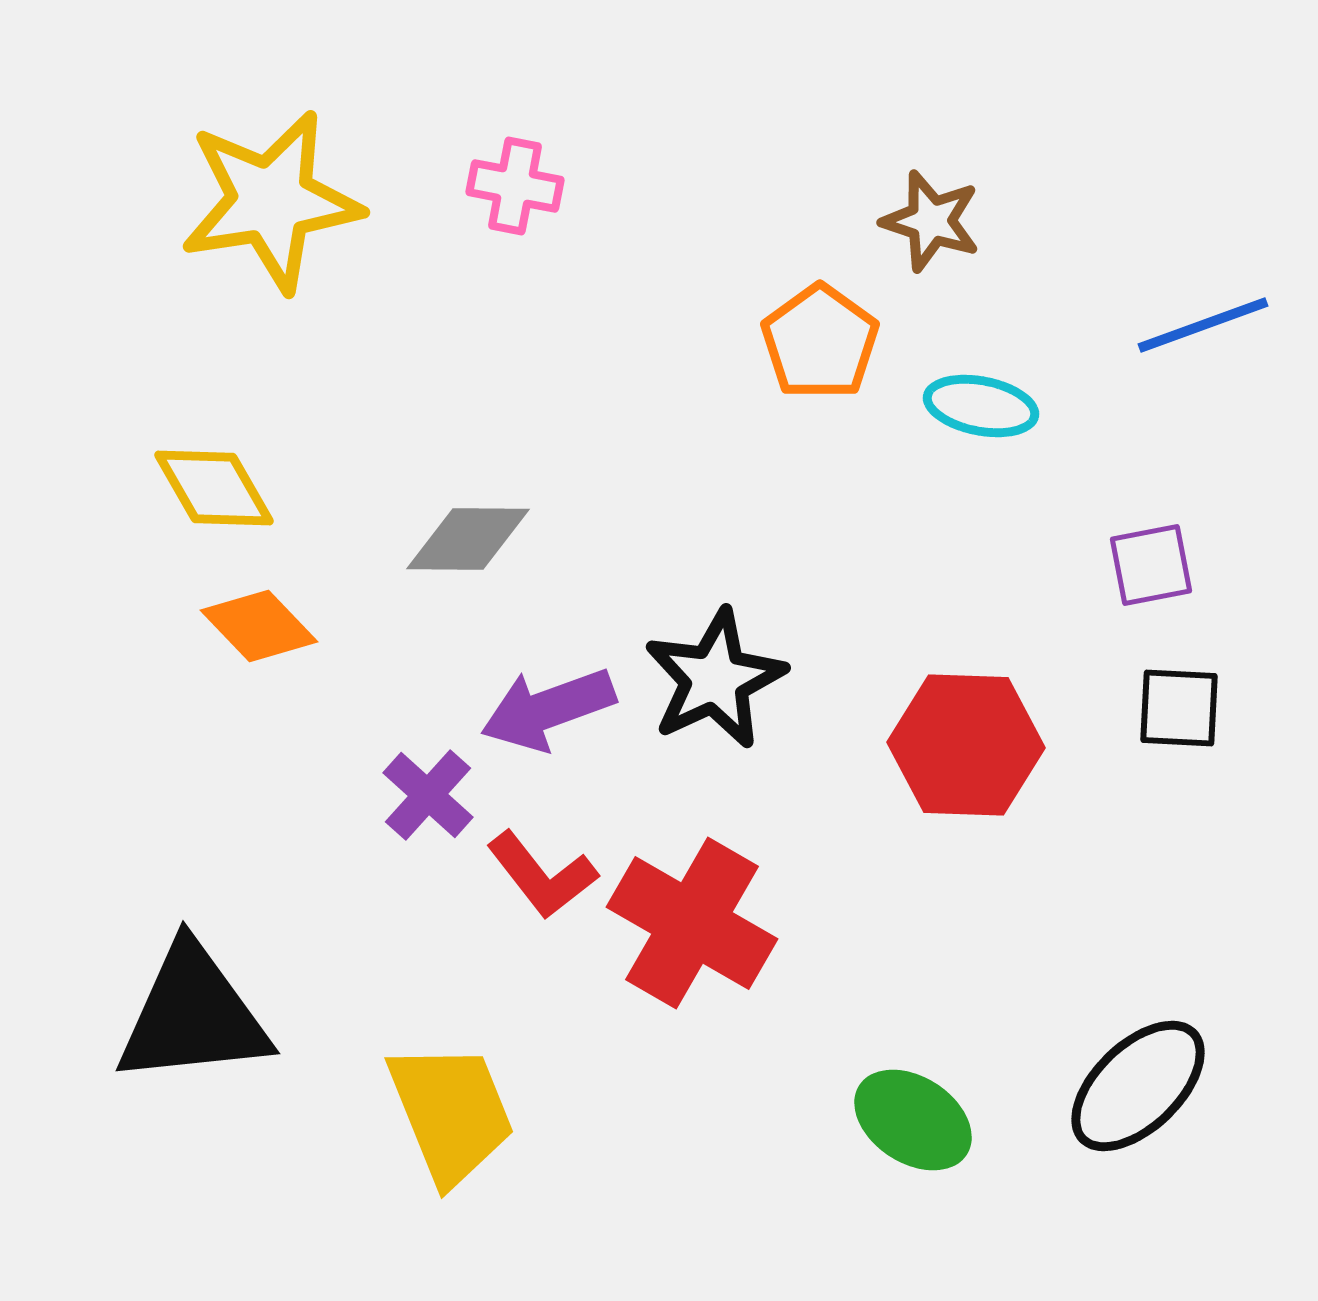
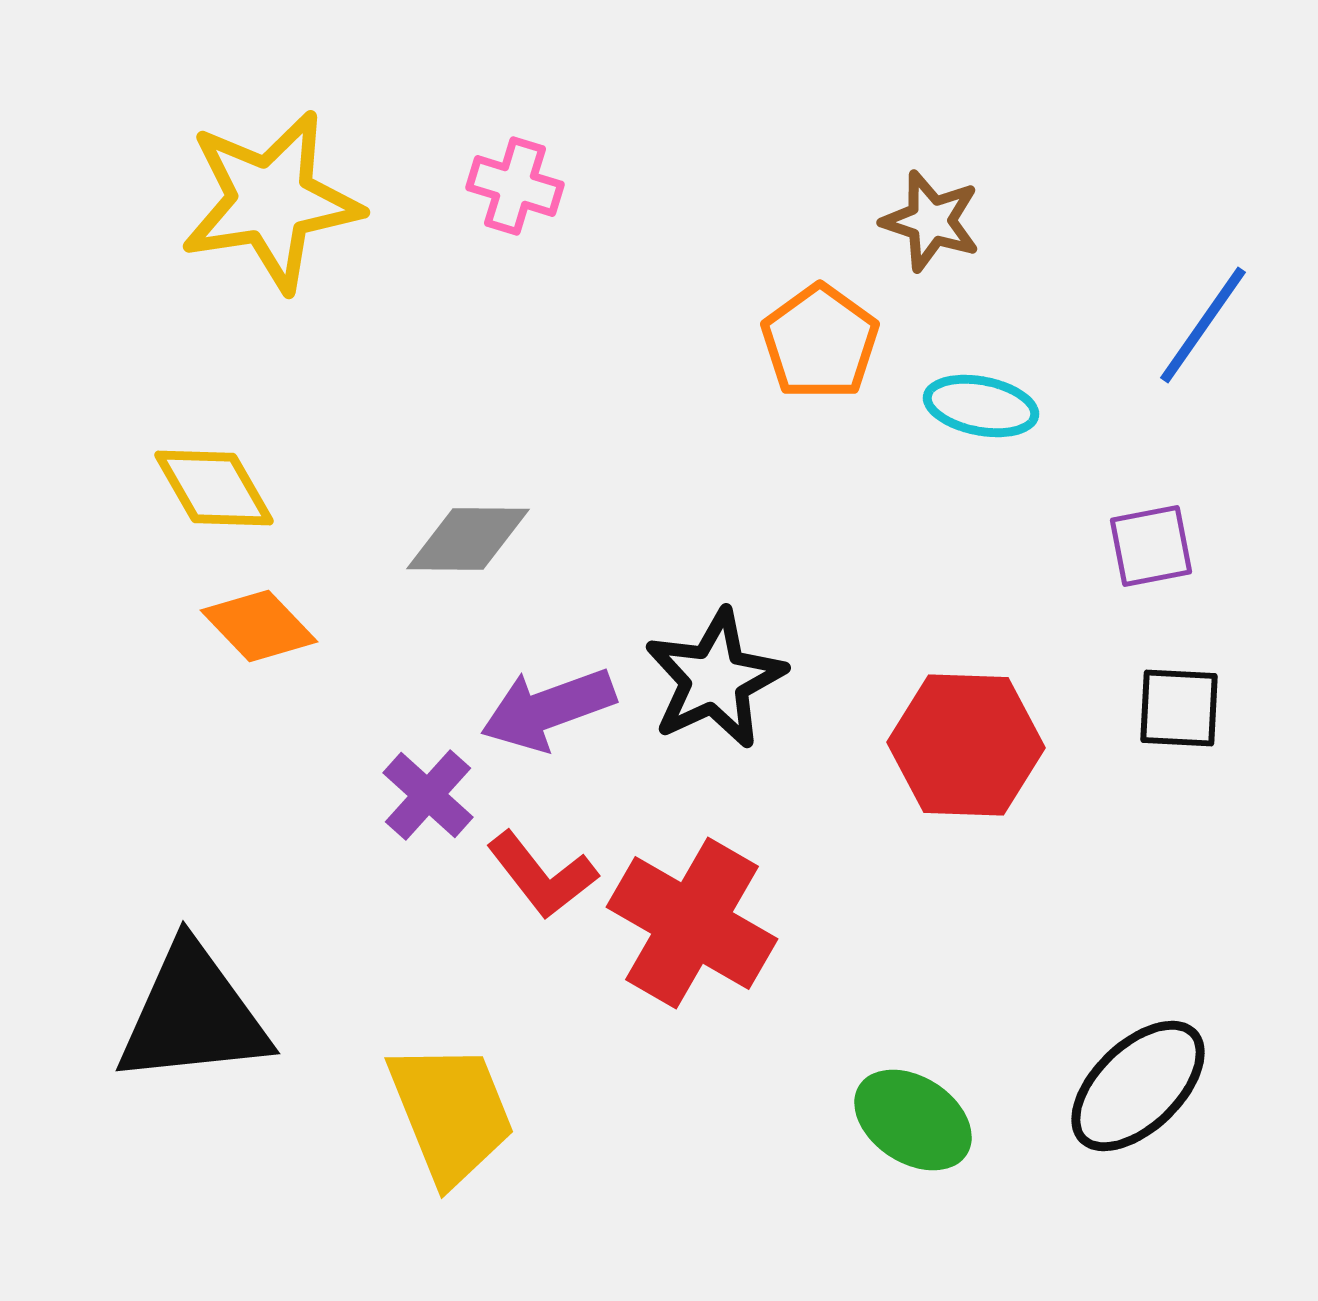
pink cross: rotated 6 degrees clockwise
blue line: rotated 35 degrees counterclockwise
purple square: moved 19 px up
